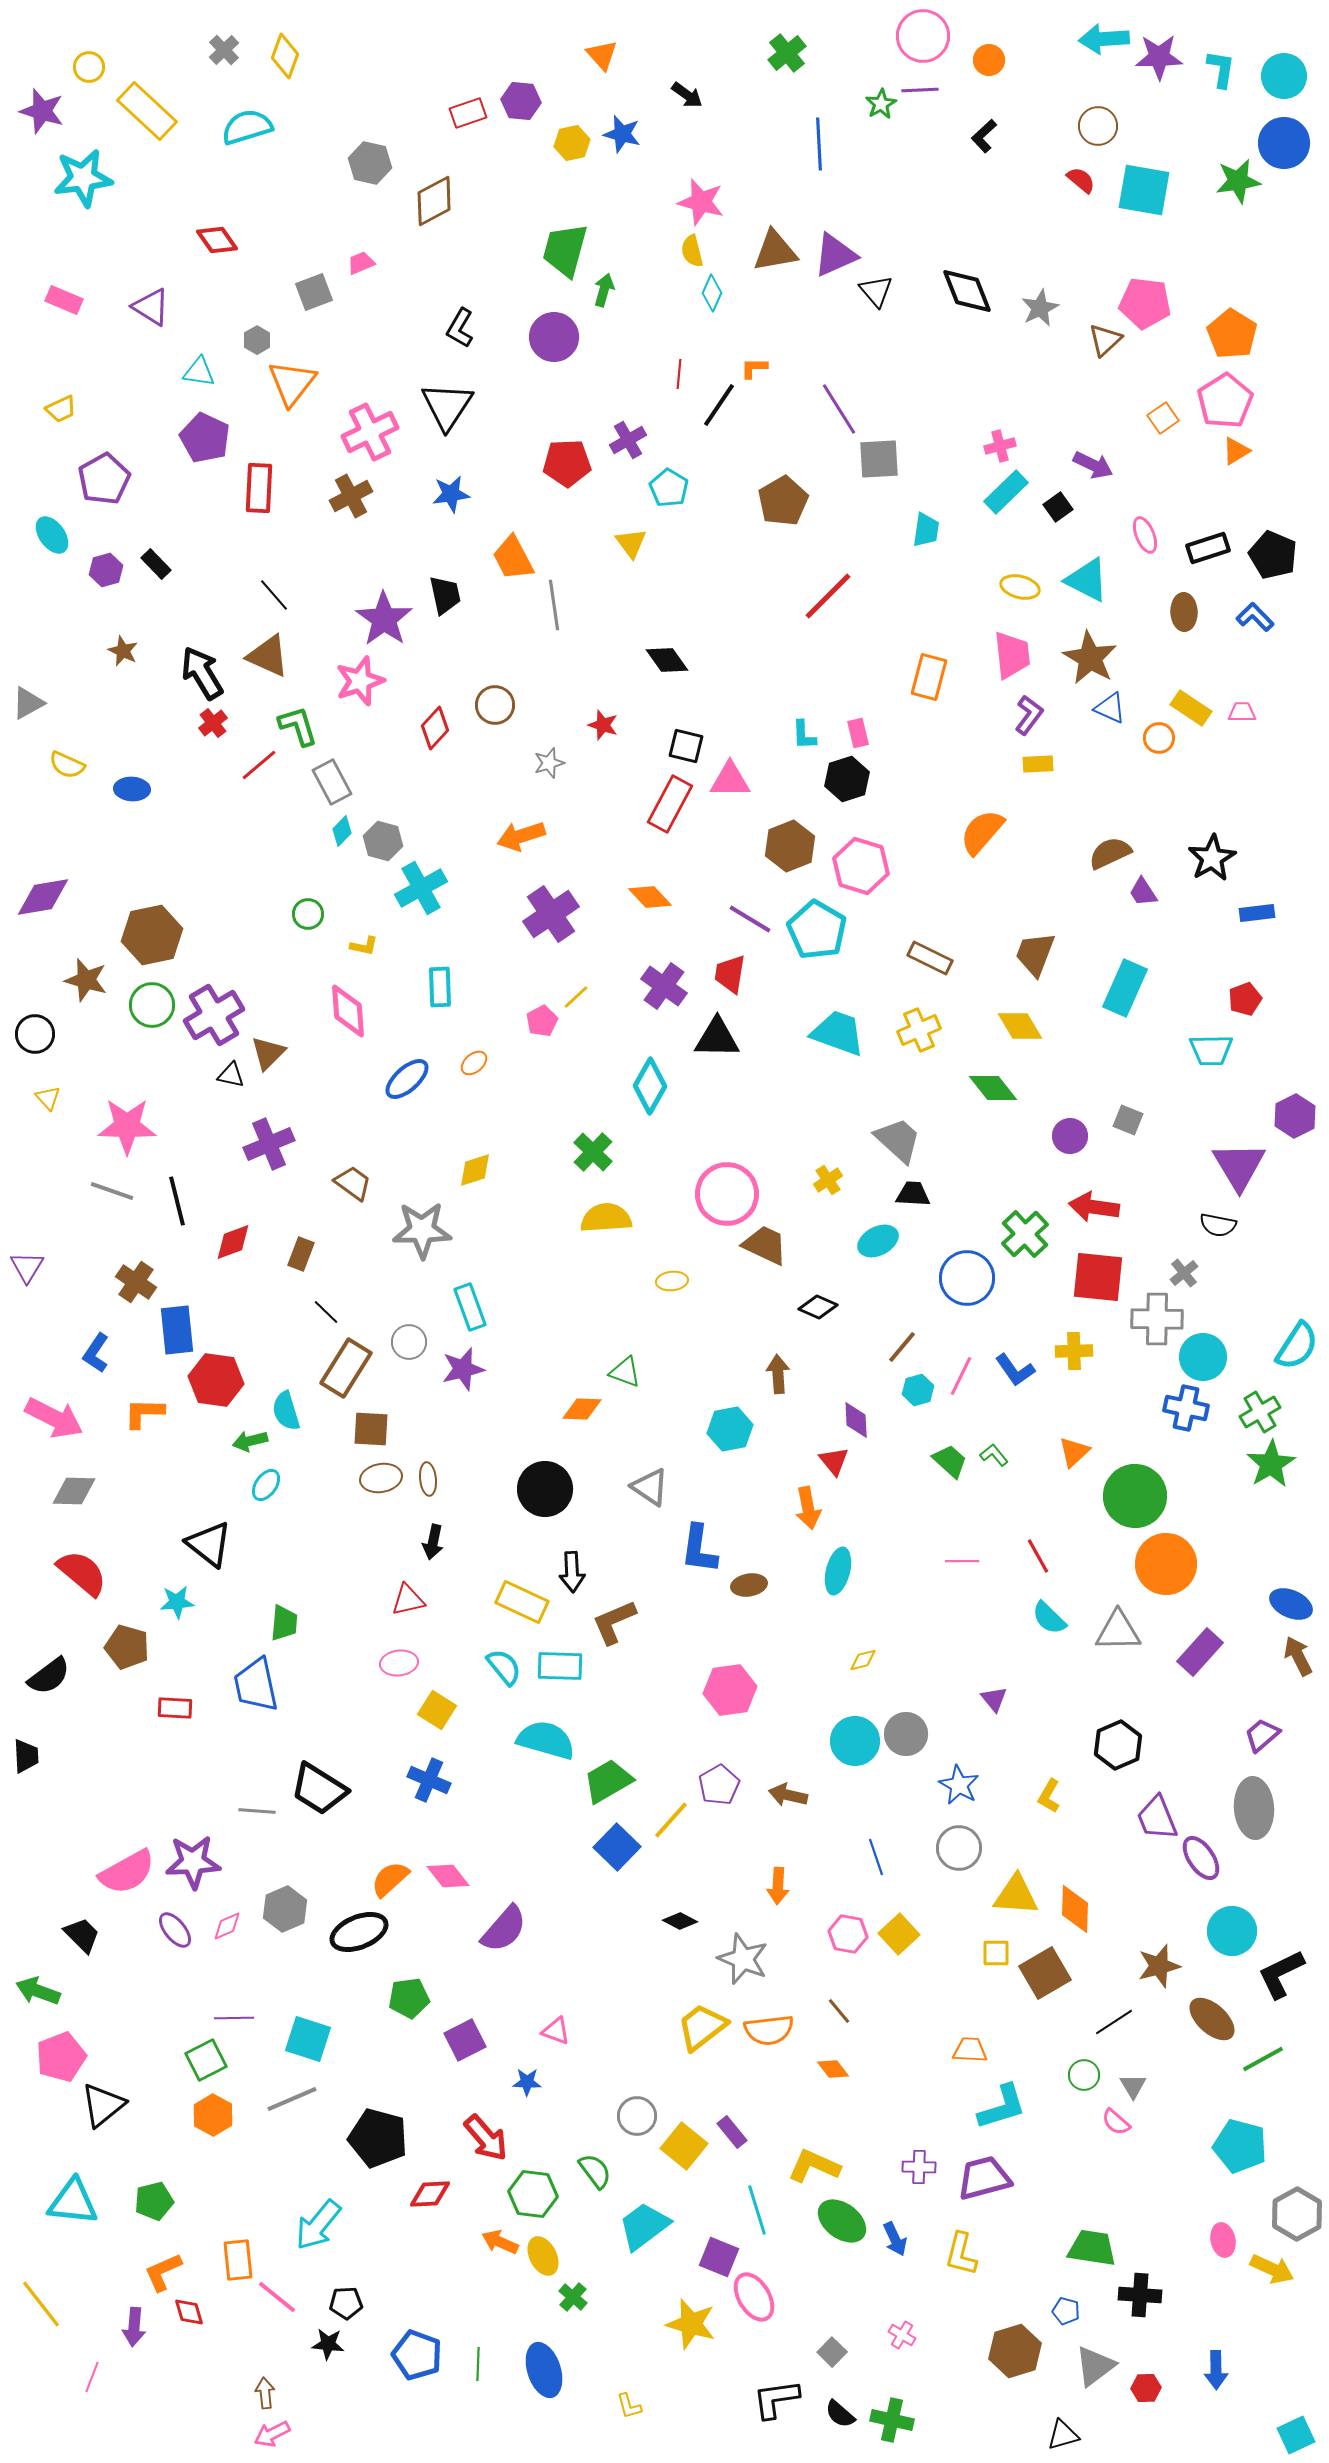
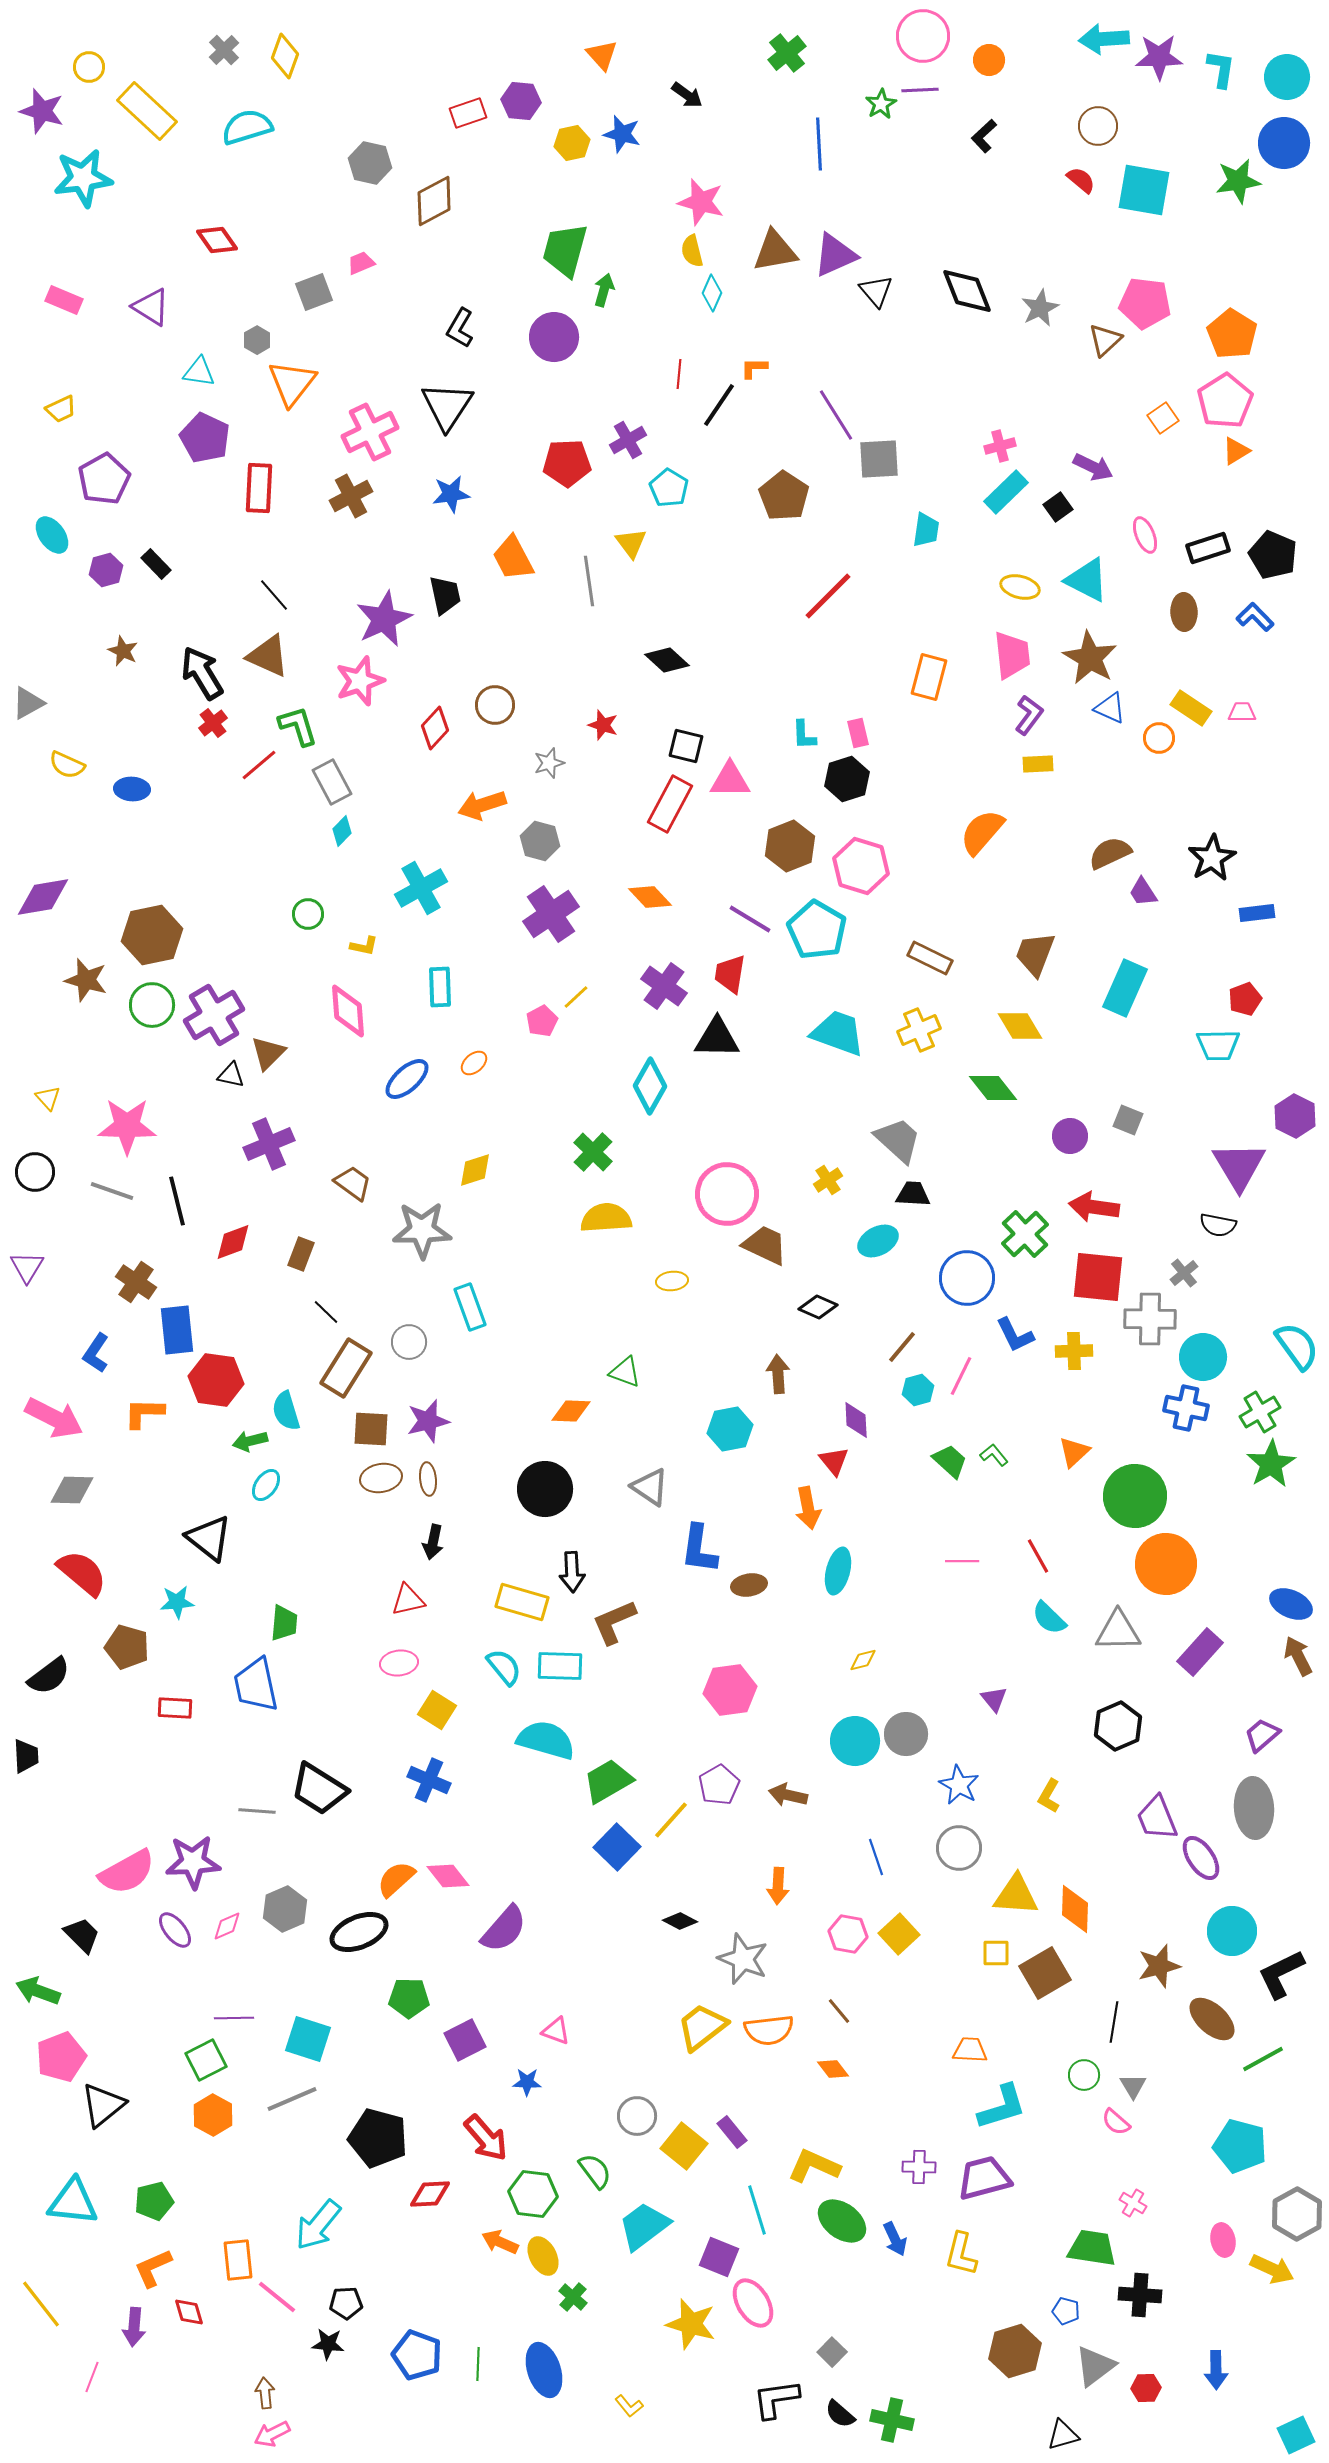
cyan circle at (1284, 76): moved 3 px right, 1 px down
purple line at (839, 409): moved 3 px left, 6 px down
purple arrow at (1093, 465): moved 2 px down
brown pentagon at (783, 501): moved 1 px right, 5 px up; rotated 9 degrees counterclockwise
gray line at (554, 605): moved 35 px right, 24 px up
purple star at (384, 619): rotated 12 degrees clockwise
black diamond at (667, 660): rotated 12 degrees counterclockwise
orange arrow at (521, 836): moved 39 px left, 31 px up
gray hexagon at (383, 841): moved 157 px right
black circle at (35, 1034): moved 138 px down
cyan trapezoid at (1211, 1050): moved 7 px right, 5 px up
purple hexagon at (1295, 1116): rotated 6 degrees counterclockwise
gray cross at (1157, 1319): moved 7 px left
cyan semicircle at (1297, 1346): rotated 69 degrees counterclockwise
purple star at (463, 1369): moved 35 px left, 52 px down
blue L-shape at (1015, 1370): moved 35 px up; rotated 9 degrees clockwise
orange diamond at (582, 1409): moved 11 px left, 2 px down
gray diamond at (74, 1491): moved 2 px left, 1 px up
black triangle at (209, 1544): moved 6 px up
yellow rectangle at (522, 1602): rotated 9 degrees counterclockwise
black hexagon at (1118, 1745): moved 19 px up
orange semicircle at (390, 1879): moved 6 px right
green pentagon at (409, 1998): rotated 9 degrees clockwise
black line at (1114, 2022): rotated 48 degrees counterclockwise
orange L-shape at (163, 2272): moved 10 px left, 4 px up
pink ellipse at (754, 2297): moved 1 px left, 6 px down
pink cross at (902, 2335): moved 231 px right, 132 px up
yellow L-shape at (629, 2406): rotated 24 degrees counterclockwise
